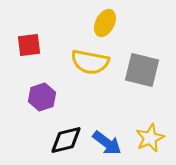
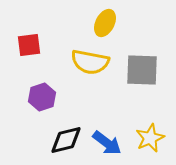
gray square: rotated 12 degrees counterclockwise
